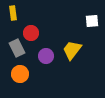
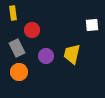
white square: moved 4 px down
red circle: moved 1 px right, 3 px up
yellow trapezoid: moved 4 px down; rotated 25 degrees counterclockwise
orange circle: moved 1 px left, 2 px up
